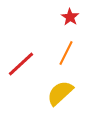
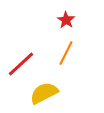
red star: moved 4 px left, 3 px down
yellow semicircle: moved 16 px left; rotated 16 degrees clockwise
